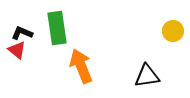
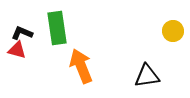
red triangle: rotated 24 degrees counterclockwise
